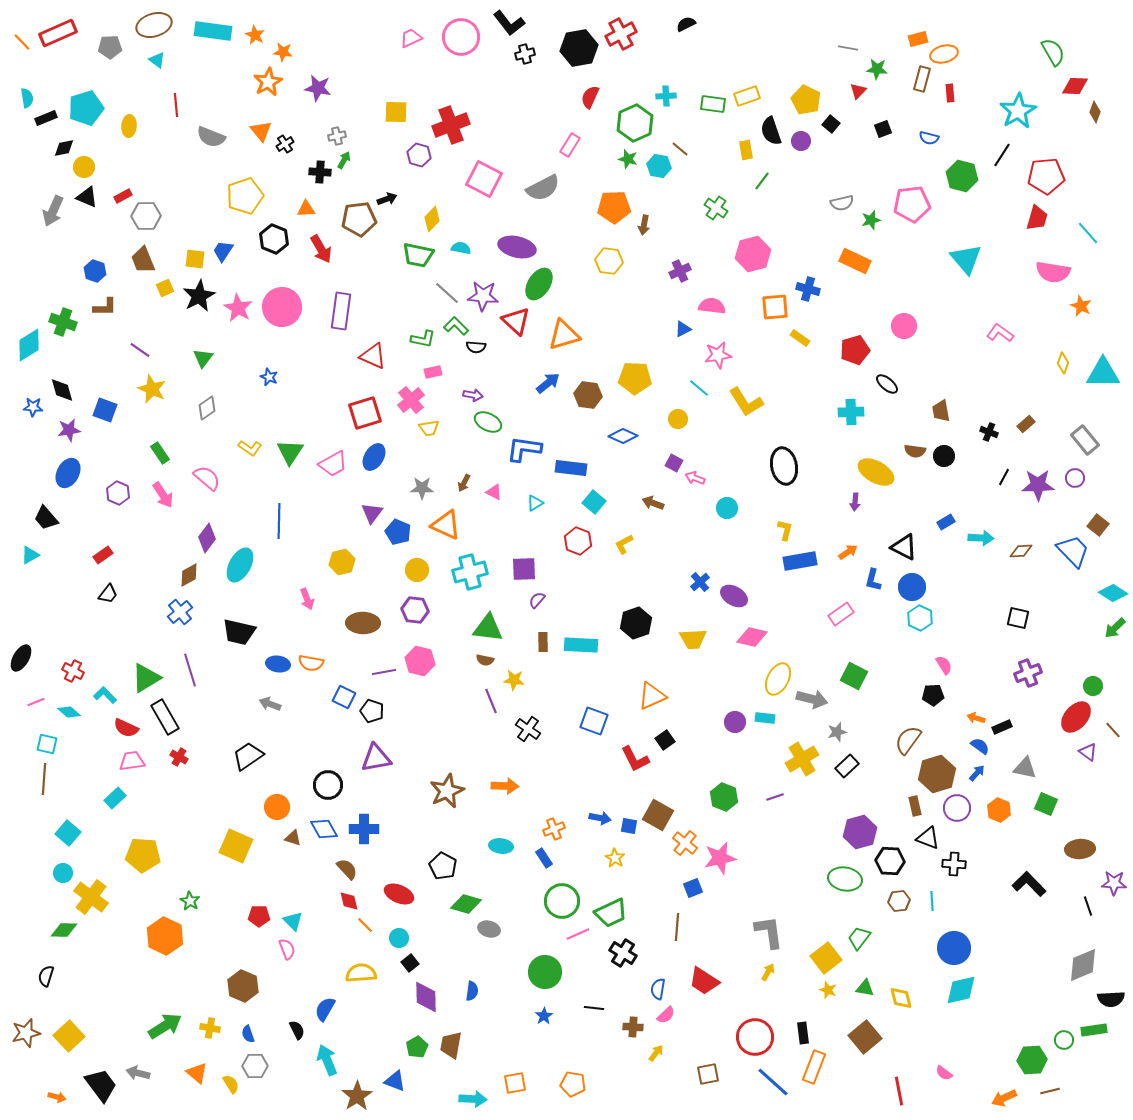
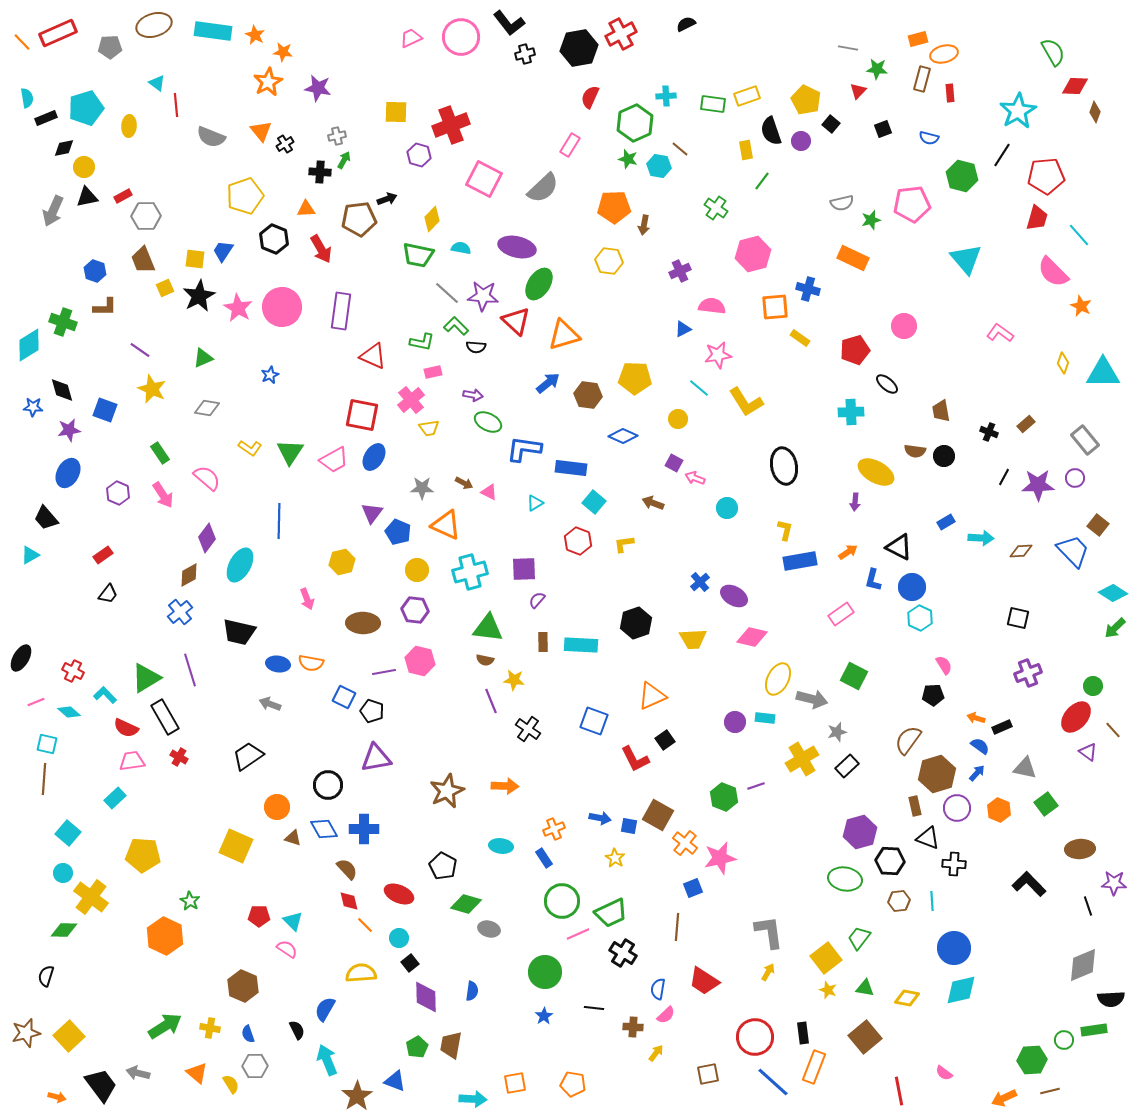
cyan triangle at (157, 60): moved 23 px down
gray semicircle at (543, 188): rotated 16 degrees counterclockwise
black triangle at (87, 197): rotated 35 degrees counterclockwise
cyan line at (1088, 233): moved 9 px left, 2 px down
orange rectangle at (855, 261): moved 2 px left, 3 px up
pink semicircle at (1053, 272): rotated 36 degrees clockwise
green L-shape at (423, 339): moved 1 px left, 3 px down
green triangle at (203, 358): rotated 30 degrees clockwise
blue star at (269, 377): moved 1 px right, 2 px up; rotated 24 degrees clockwise
gray diamond at (207, 408): rotated 45 degrees clockwise
red square at (365, 413): moved 3 px left, 2 px down; rotated 28 degrees clockwise
pink trapezoid at (333, 464): moved 1 px right, 4 px up
brown arrow at (464, 483): rotated 90 degrees counterclockwise
pink triangle at (494, 492): moved 5 px left
yellow L-shape at (624, 544): rotated 20 degrees clockwise
black triangle at (904, 547): moved 5 px left
purple line at (775, 797): moved 19 px left, 11 px up
green square at (1046, 804): rotated 30 degrees clockwise
pink semicircle at (287, 949): rotated 35 degrees counterclockwise
yellow diamond at (901, 998): moved 6 px right; rotated 65 degrees counterclockwise
